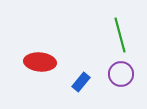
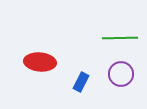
green line: moved 3 px down; rotated 76 degrees counterclockwise
blue rectangle: rotated 12 degrees counterclockwise
